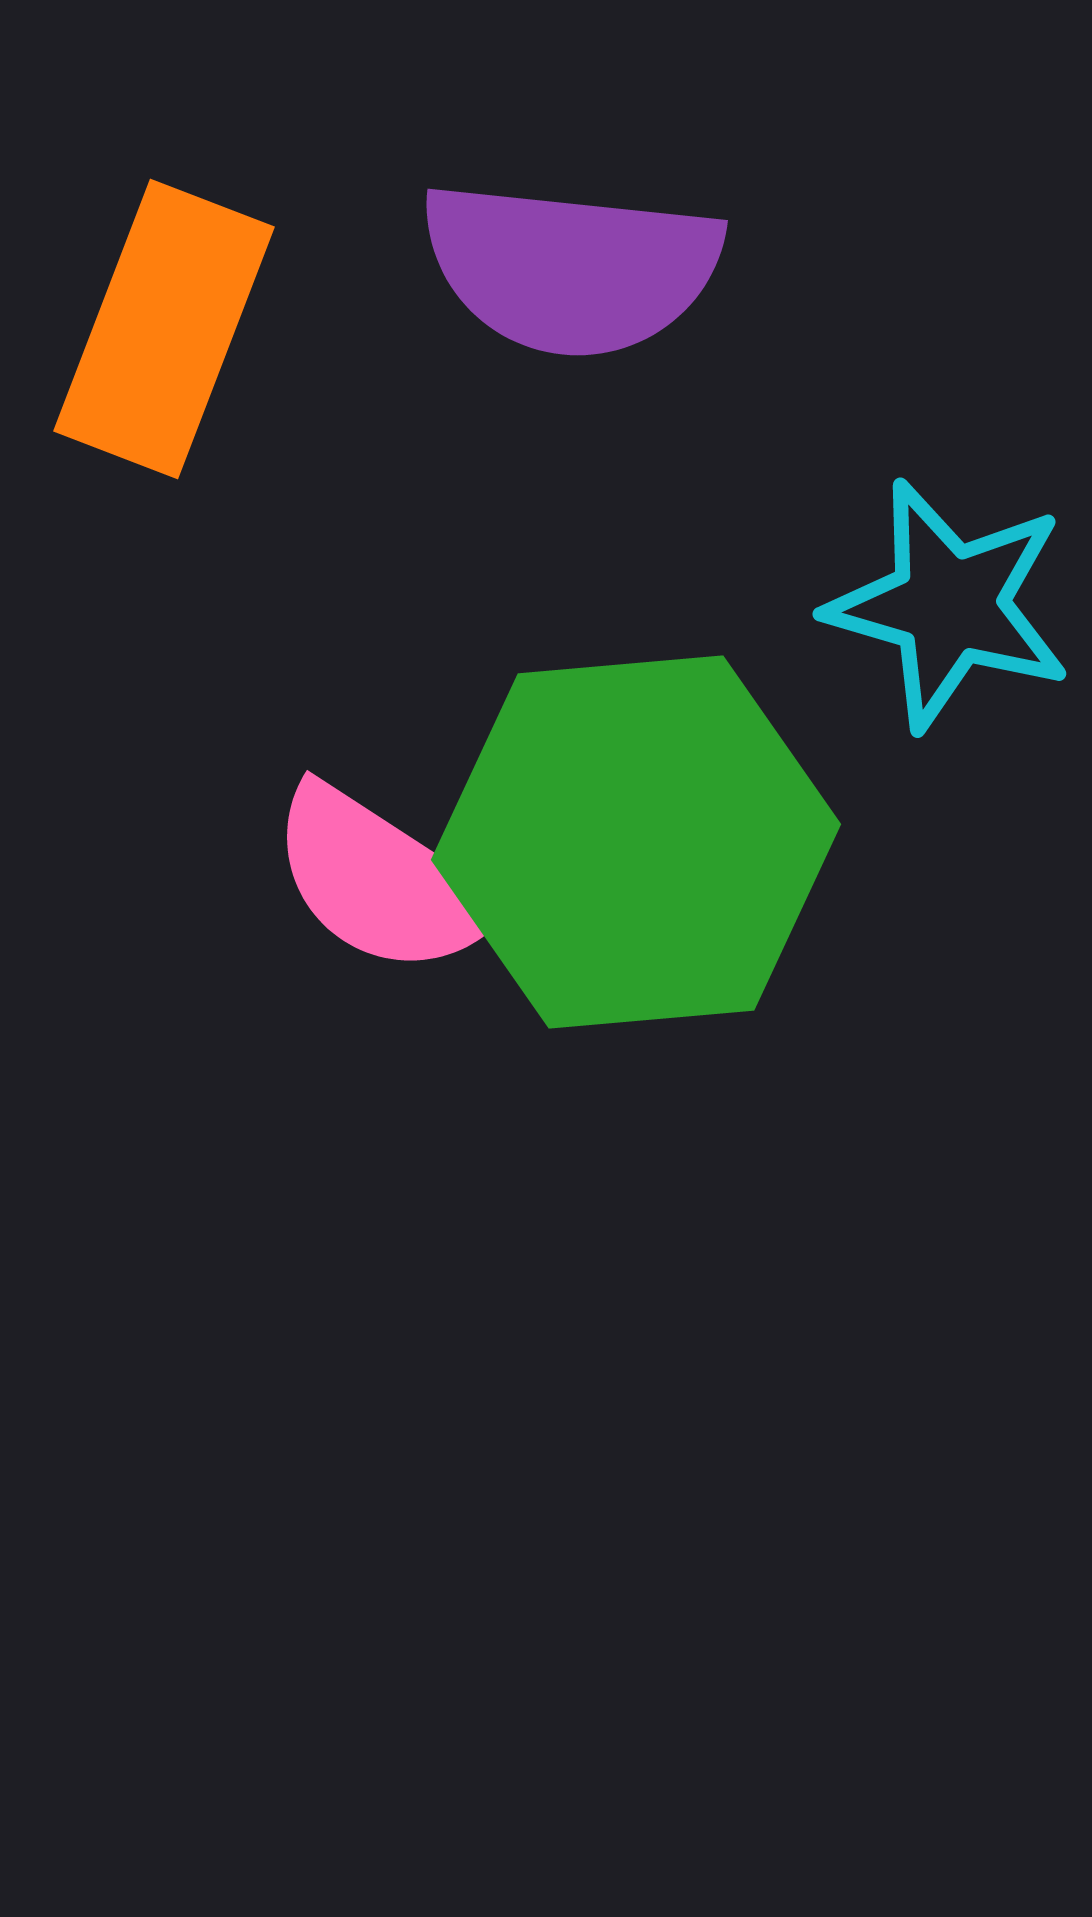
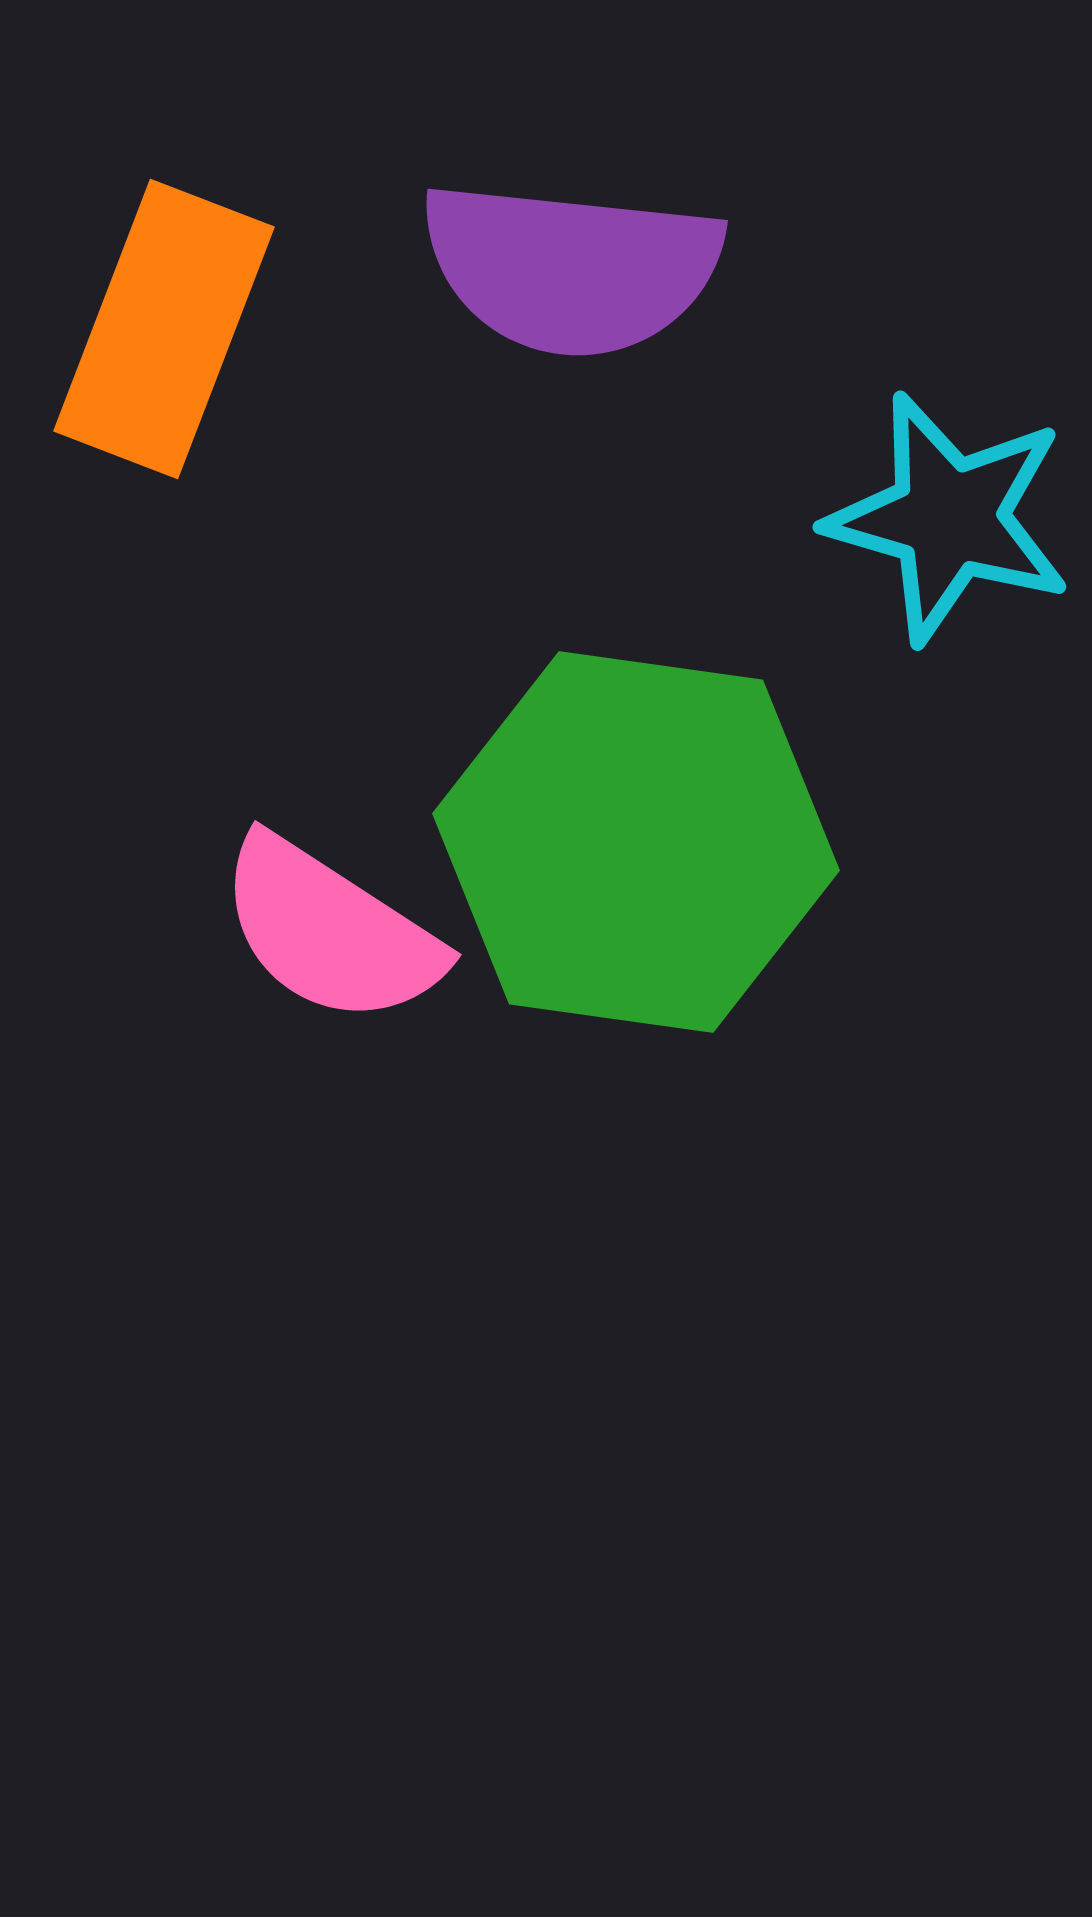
cyan star: moved 87 px up
green hexagon: rotated 13 degrees clockwise
pink semicircle: moved 52 px left, 50 px down
